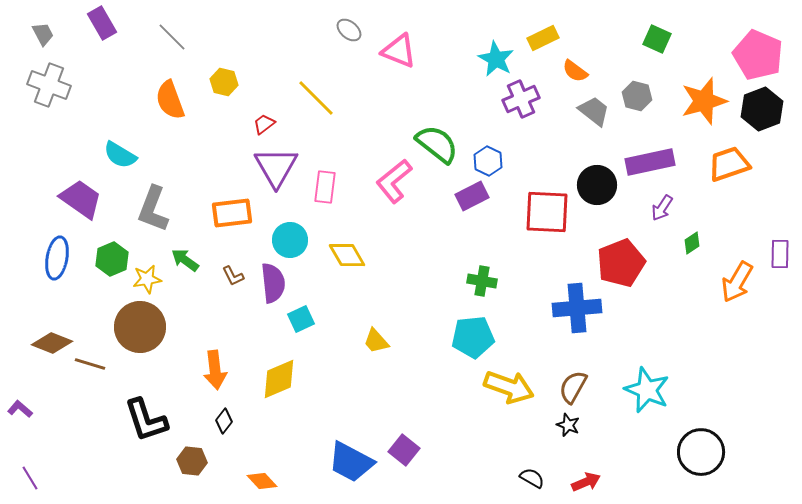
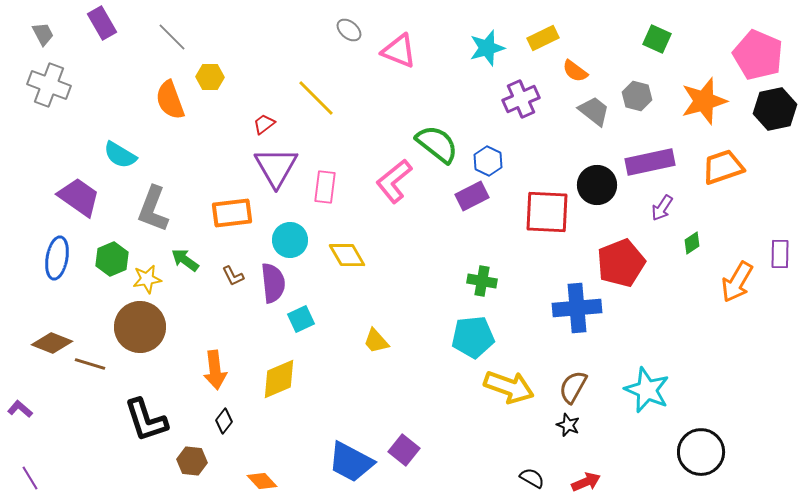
cyan star at (496, 59): moved 9 px left, 11 px up; rotated 27 degrees clockwise
yellow hexagon at (224, 82): moved 14 px left, 5 px up; rotated 12 degrees counterclockwise
black hexagon at (762, 109): moved 13 px right; rotated 9 degrees clockwise
orange trapezoid at (729, 164): moved 6 px left, 3 px down
purple trapezoid at (81, 199): moved 2 px left, 2 px up
